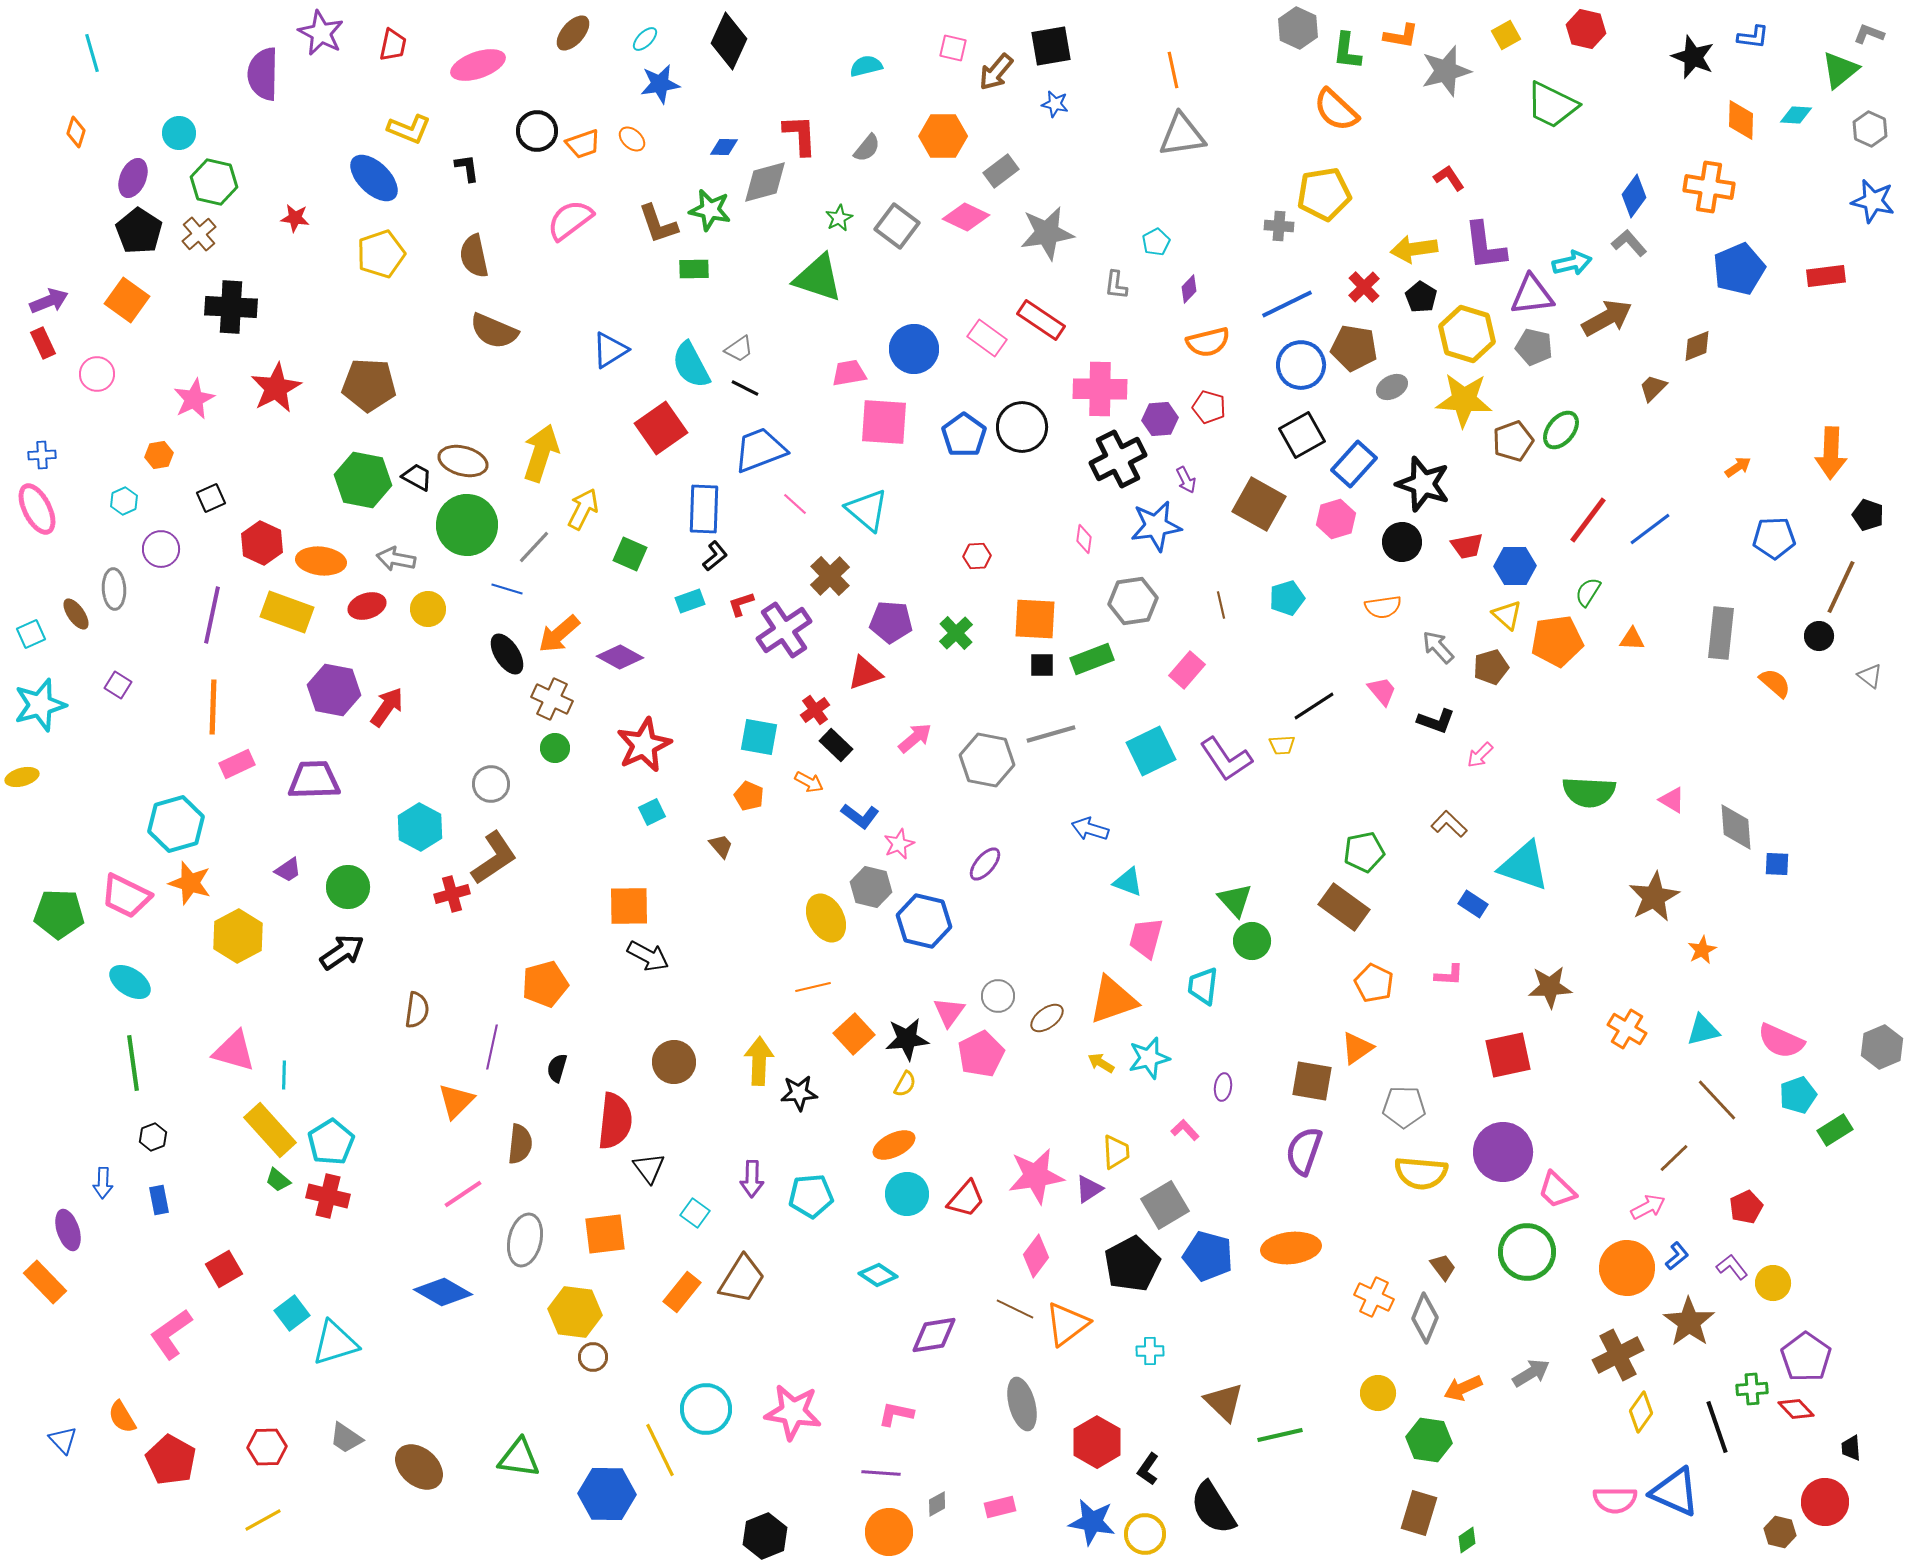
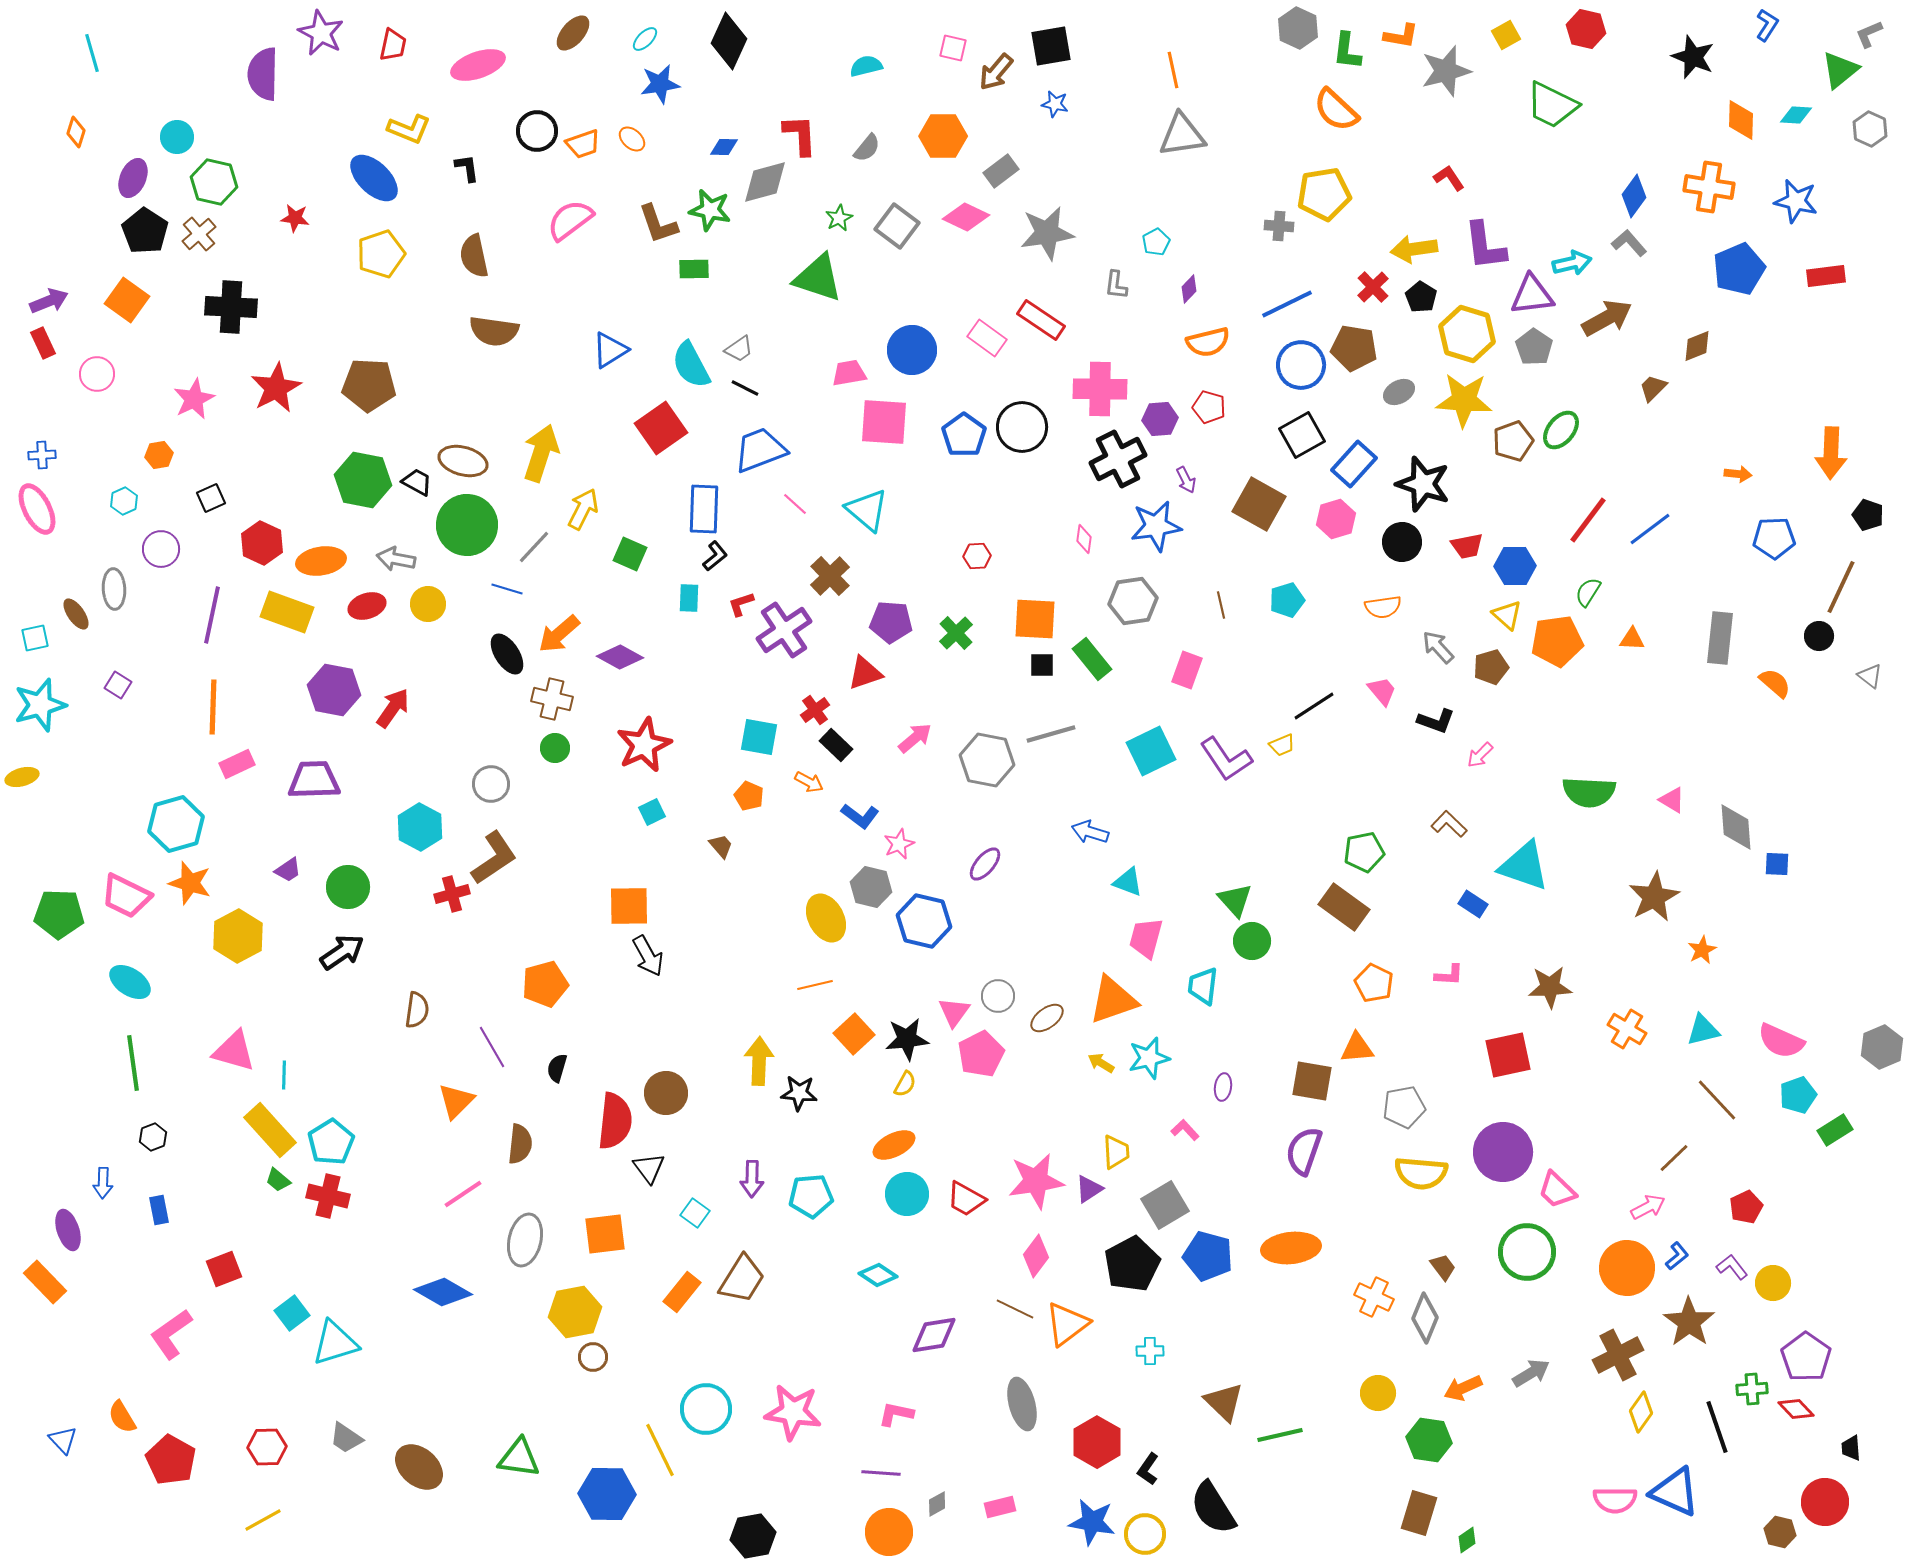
gray L-shape at (1869, 34): rotated 44 degrees counterclockwise
blue L-shape at (1753, 37): moved 14 px right, 12 px up; rotated 64 degrees counterclockwise
cyan circle at (179, 133): moved 2 px left, 4 px down
blue star at (1873, 201): moved 77 px left
black pentagon at (139, 231): moved 6 px right
red cross at (1364, 287): moved 9 px right
brown semicircle at (494, 331): rotated 15 degrees counterclockwise
gray pentagon at (1534, 347): rotated 21 degrees clockwise
blue circle at (914, 349): moved 2 px left, 1 px down
gray ellipse at (1392, 387): moved 7 px right, 5 px down
orange arrow at (1738, 467): moved 7 px down; rotated 40 degrees clockwise
black trapezoid at (417, 477): moved 5 px down
orange ellipse at (321, 561): rotated 15 degrees counterclockwise
cyan pentagon at (1287, 598): moved 2 px down
cyan rectangle at (690, 601): moved 1 px left, 3 px up; rotated 68 degrees counterclockwise
yellow circle at (428, 609): moved 5 px up
gray rectangle at (1721, 633): moved 1 px left, 5 px down
cyan square at (31, 634): moved 4 px right, 4 px down; rotated 12 degrees clockwise
green rectangle at (1092, 659): rotated 72 degrees clockwise
pink rectangle at (1187, 670): rotated 21 degrees counterclockwise
brown cross at (552, 699): rotated 12 degrees counterclockwise
red arrow at (387, 707): moved 6 px right, 1 px down
yellow trapezoid at (1282, 745): rotated 20 degrees counterclockwise
blue arrow at (1090, 829): moved 3 px down
black arrow at (648, 956): rotated 33 degrees clockwise
orange line at (813, 987): moved 2 px right, 2 px up
pink triangle at (949, 1012): moved 5 px right
purple line at (492, 1047): rotated 42 degrees counterclockwise
orange triangle at (1357, 1048): rotated 30 degrees clockwise
brown circle at (674, 1062): moved 8 px left, 31 px down
black star at (799, 1093): rotated 9 degrees clockwise
gray pentagon at (1404, 1107): rotated 12 degrees counterclockwise
pink star at (1036, 1176): moved 5 px down
red trapezoid at (966, 1199): rotated 78 degrees clockwise
blue rectangle at (159, 1200): moved 10 px down
red square at (224, 1269): rotated 9 degrees clockwise
yellow hexagon at (575, 1312): rotated 18 degrees counterclockwise
black hexagon at (765, 1536): moved 12 px left; rotated 12 degrees clockwise
